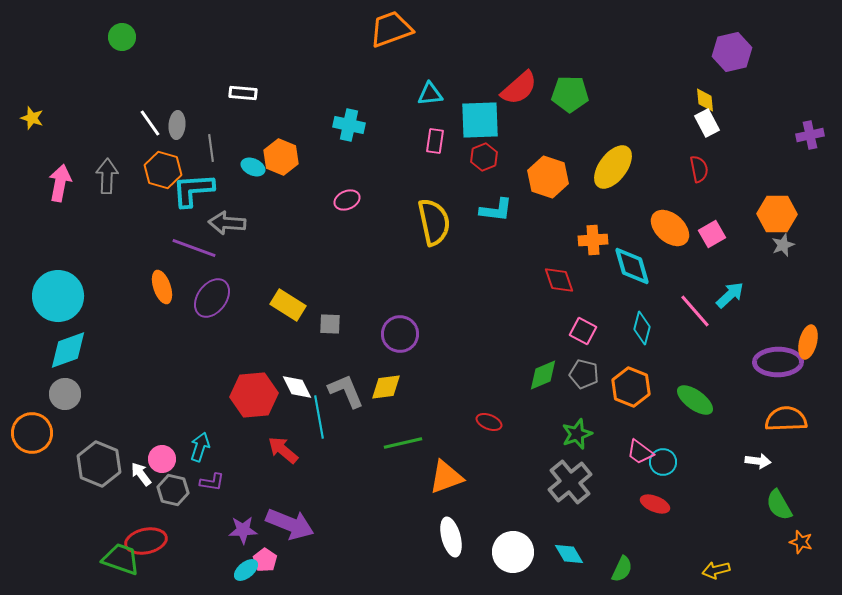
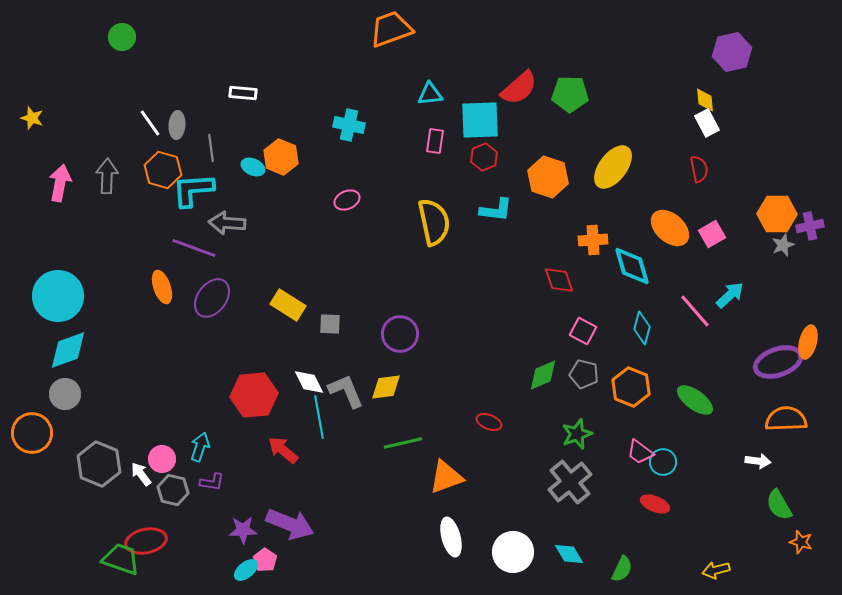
purple cross at (810, 135): moved 91 px down
purple ellipse at (778, 362): rotated 18 degrees counterclockwise
white diamond at (297, 387): moved 12 px right, 5 px up
